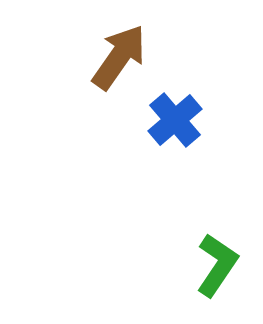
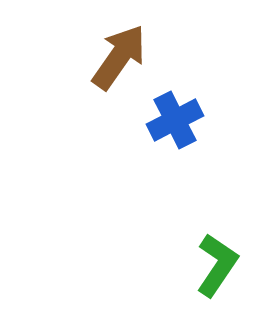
blue cross: rotated 14 degrees clockwise
